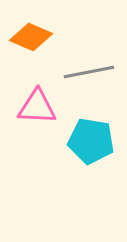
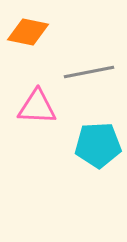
orange diamond: moved 3 px left, 5 px up; rotated 12 degrees counterclockwise
cyan pentagon: moved 7 px right, 4 px down; rotated 12 degrees counterclockwise
